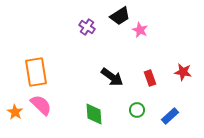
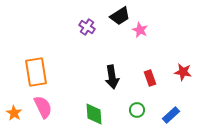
black arrow: rotated 45 degrees clockwise
pink semicircle: moved 2 px right, 2 px down; rotated 20 degrees clockwise
orange star: moved 1 px left, 1 px down
blue rectangle: moved 1 px right, 1 px up
